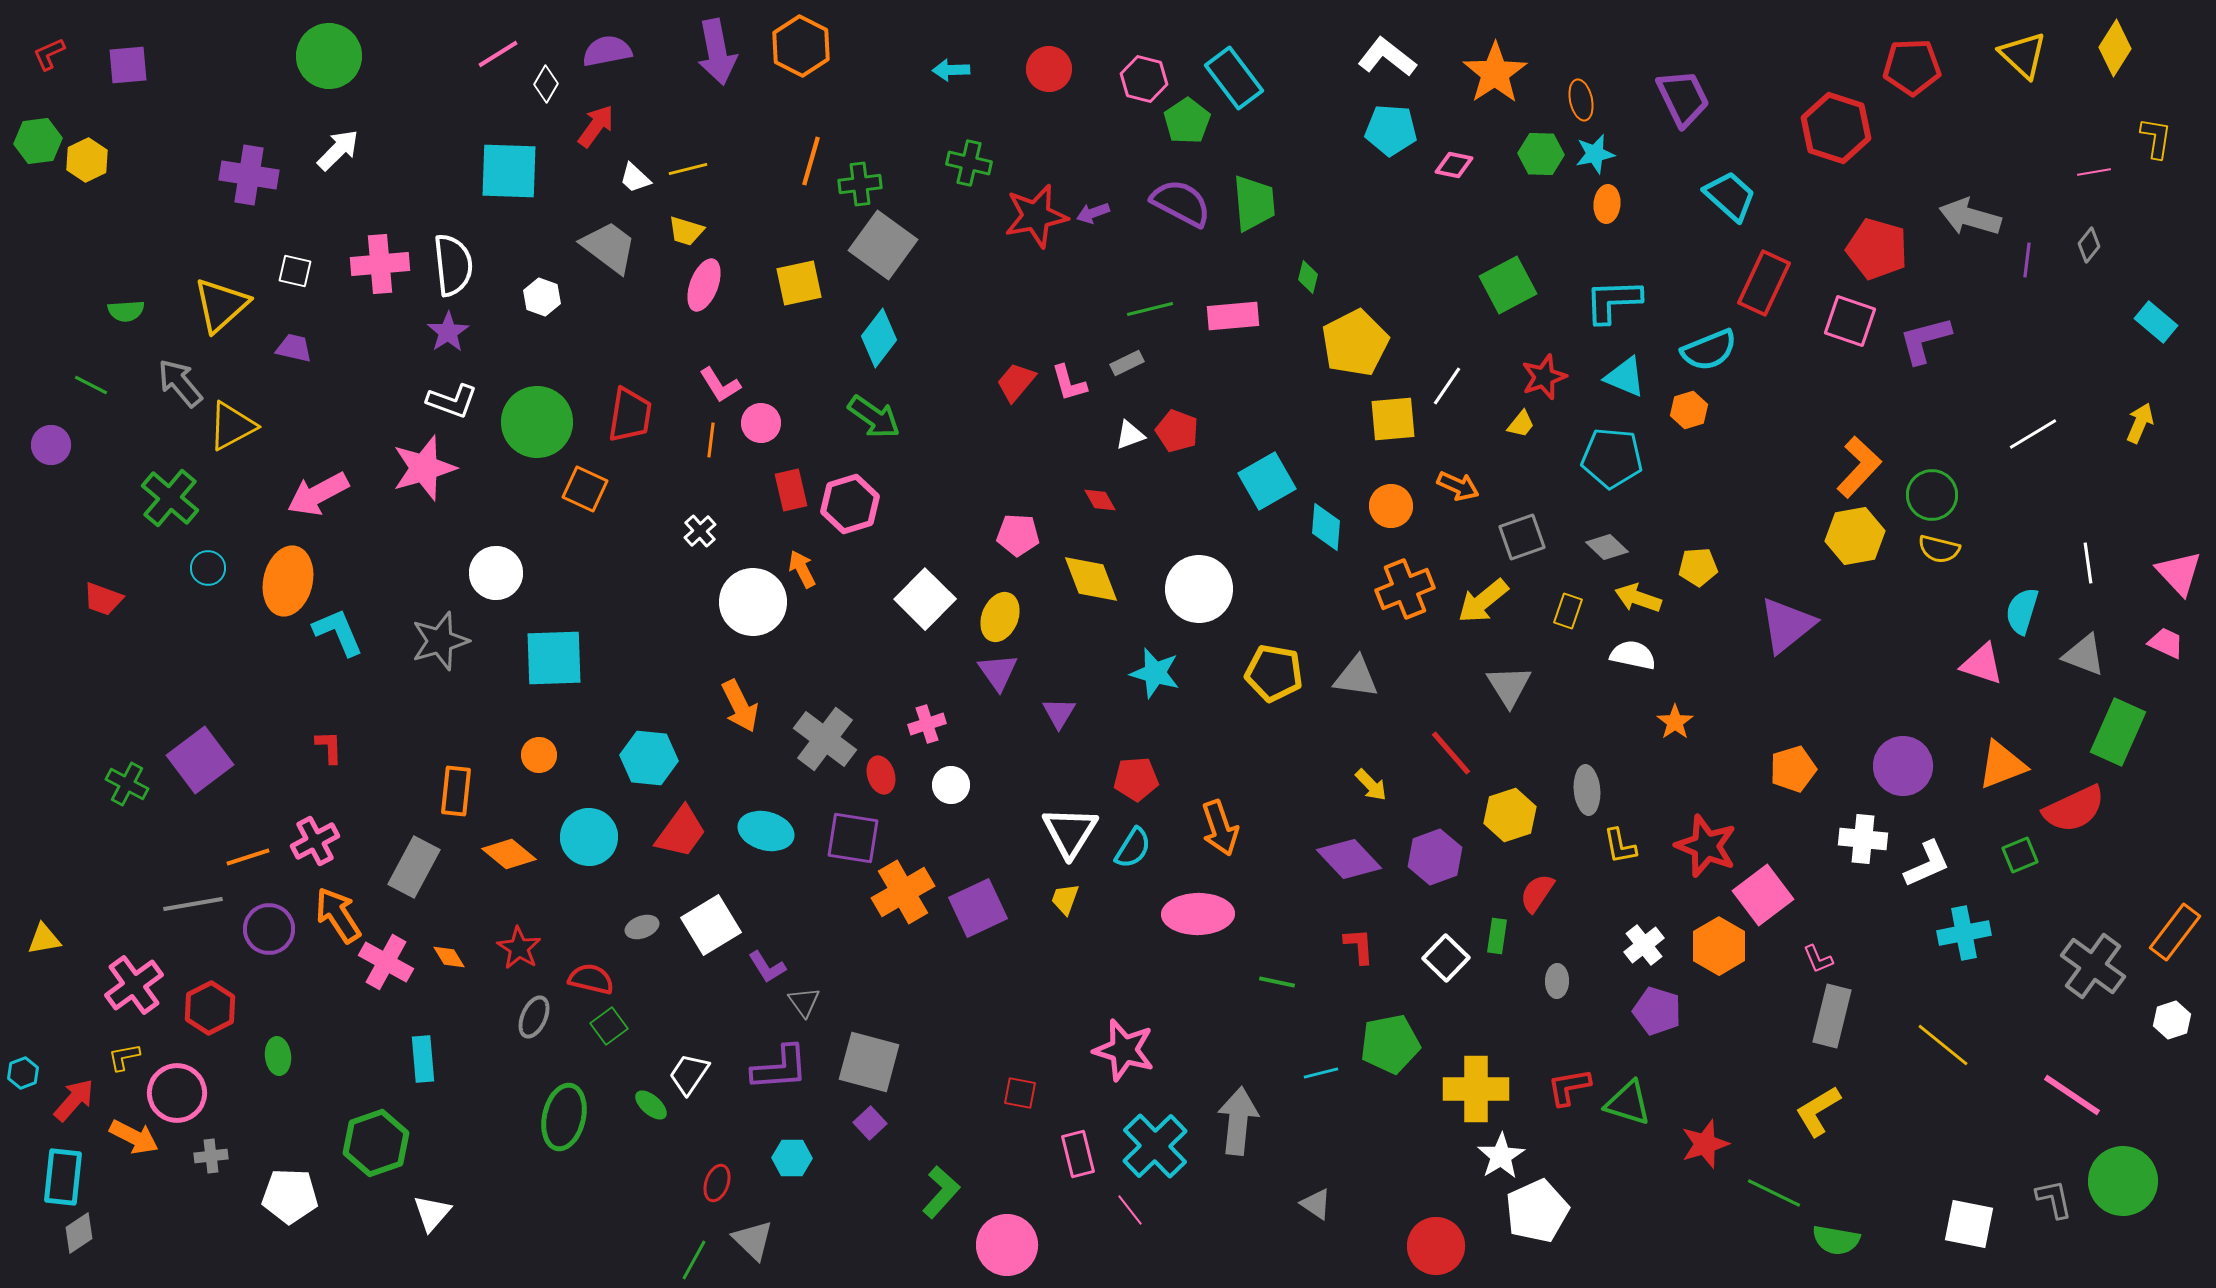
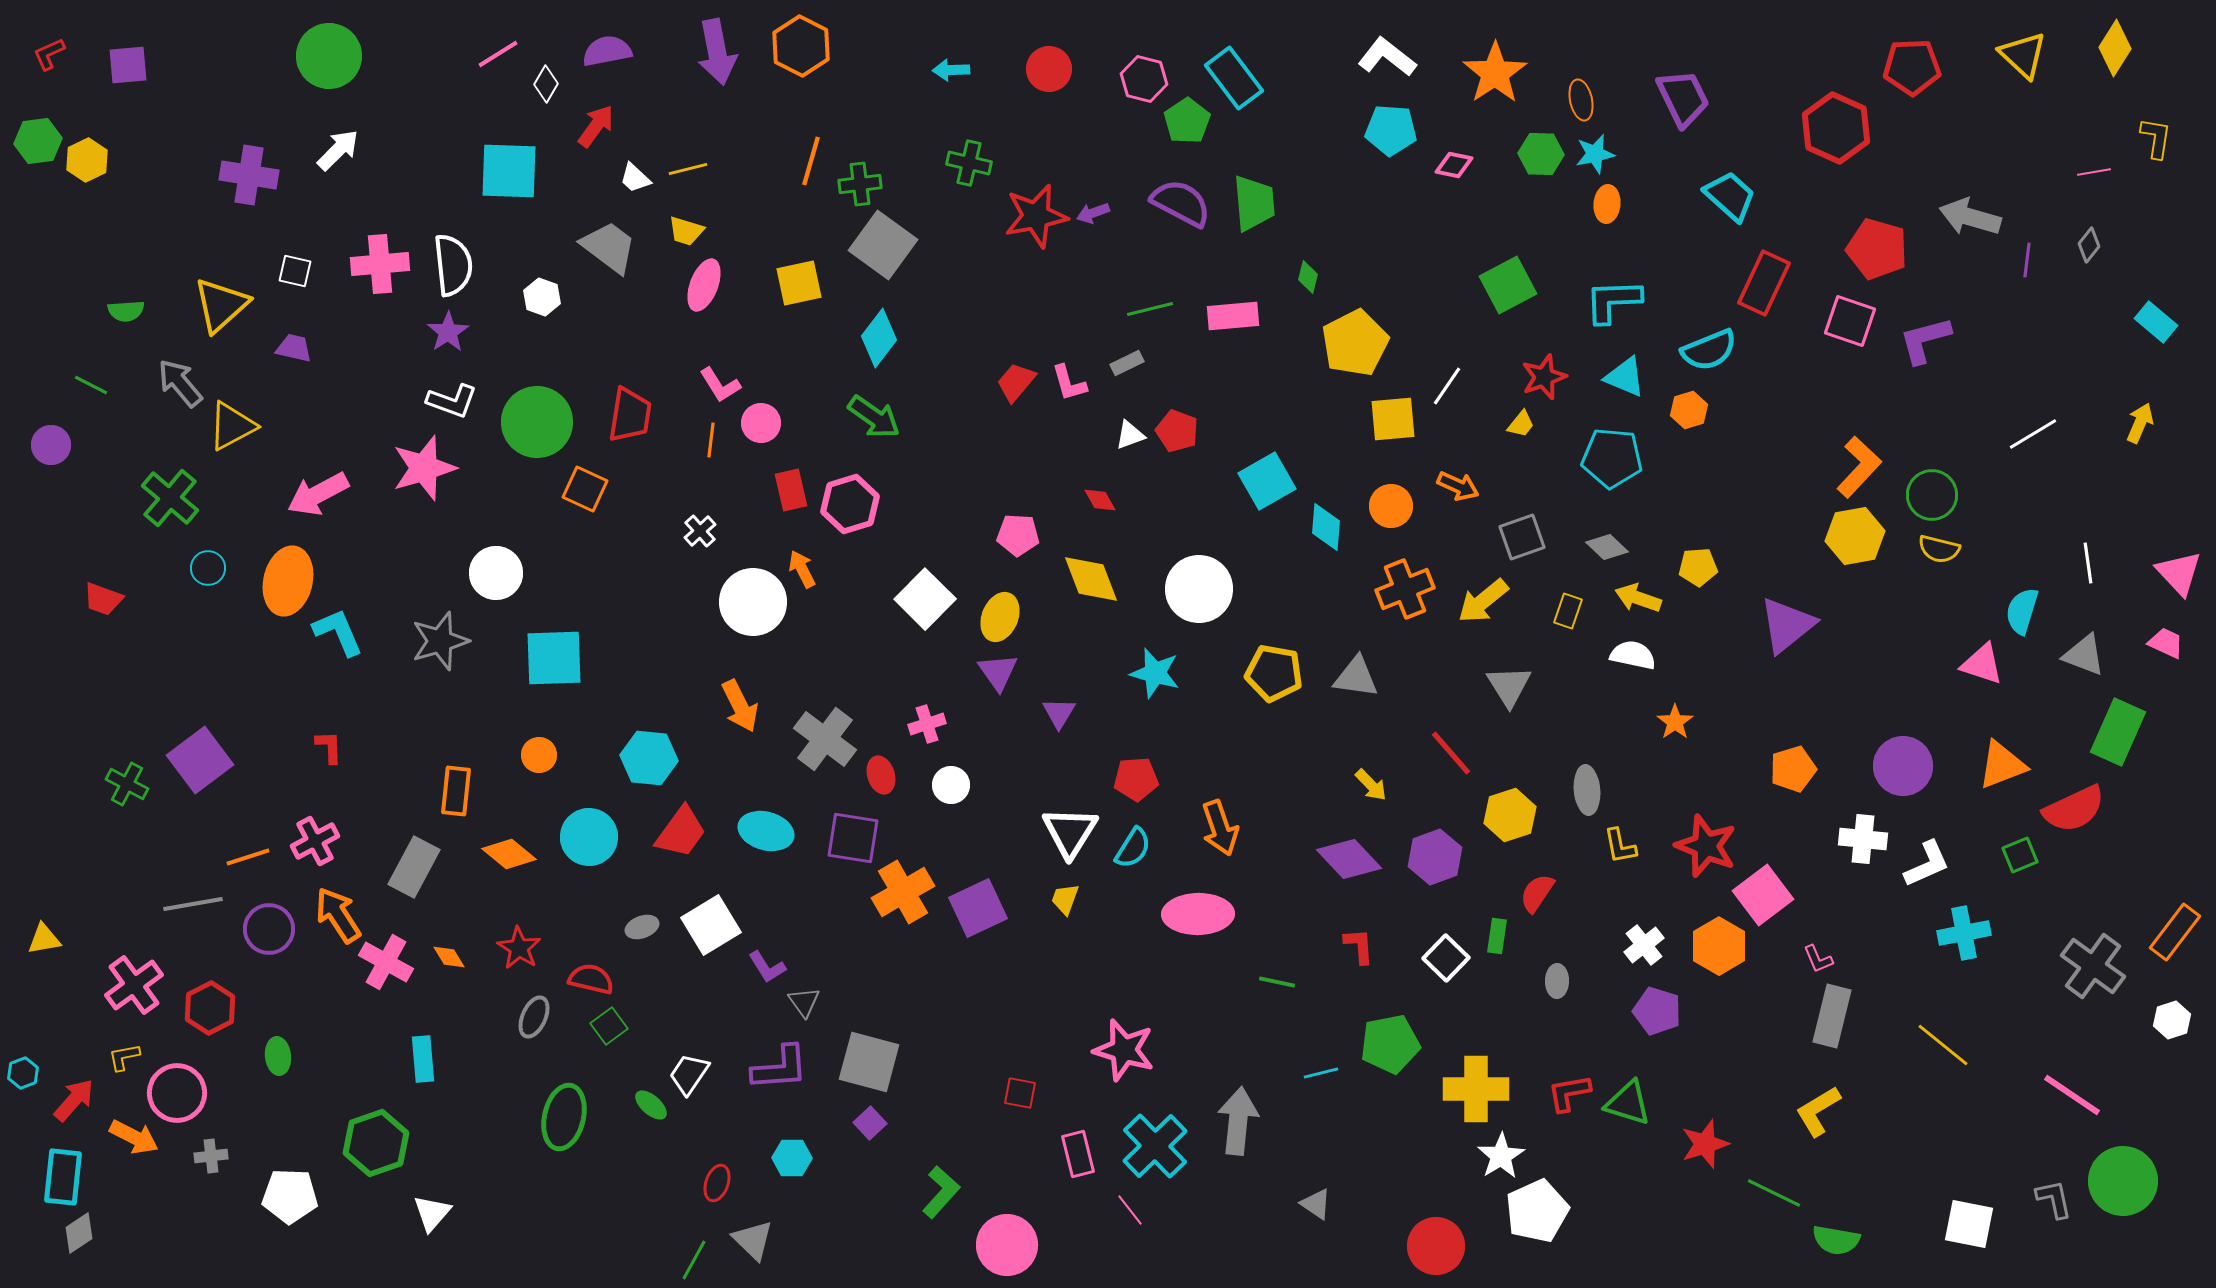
red hexagon at (1836, 128): rotated 6 degrees clockwise
red L-shape at (1569, 1087): moved 6 px down
